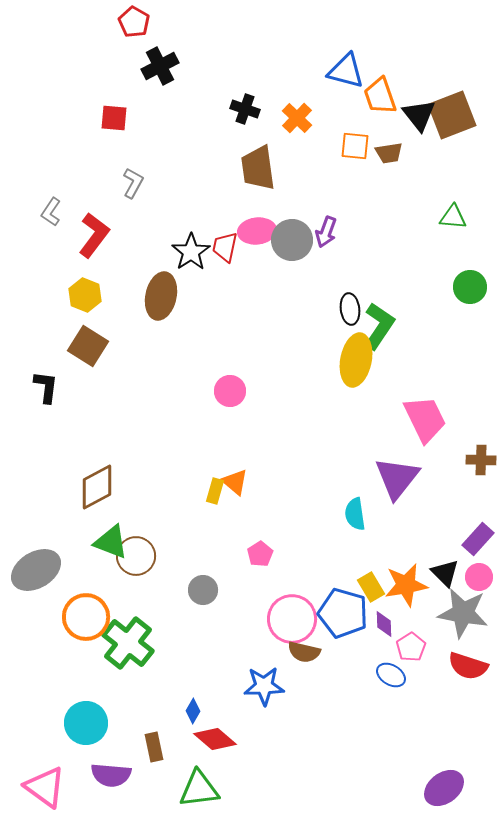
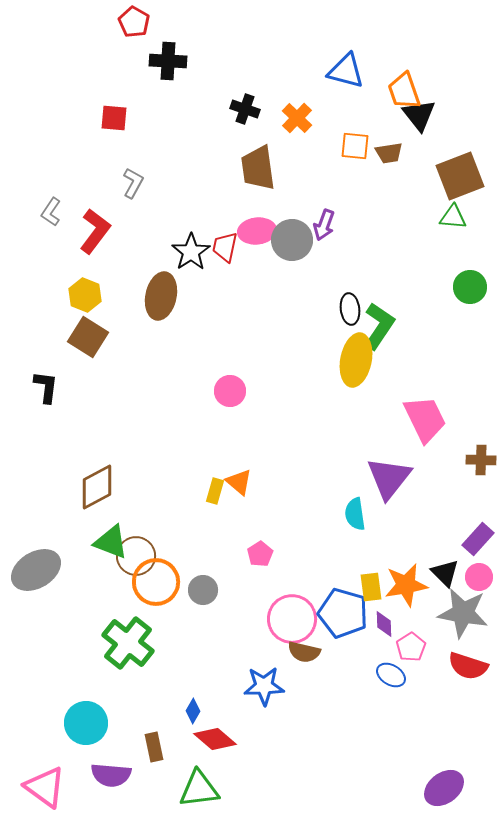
black cross at (160, 66): moved 8 px right, 5 px up; rotated 30 degrees clockwise
orange trapezoid at (380, 96): moved 24 px right, 5 px up
brown square at (452, 115): moved 8 px right, 61 px down
purple arrow at (326, 232): moved 2 px left, 7 px up
red L-shape at (94, 235): moved 1 px right, 4 px up
brown square at (88, 346): moved 9 px up
purple triangle at (397, 478): moved 8 px left
orange triangle at (235, 482): moved 4 px right
yellow rectangle at (371, 587): rotated 24 degrees clockwise
orange circle at (86, 617): moved 70 px right, 35 px up
